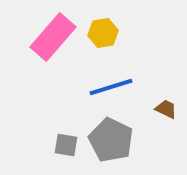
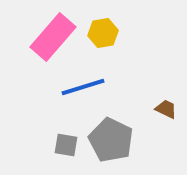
blue line: moved 28 px left
